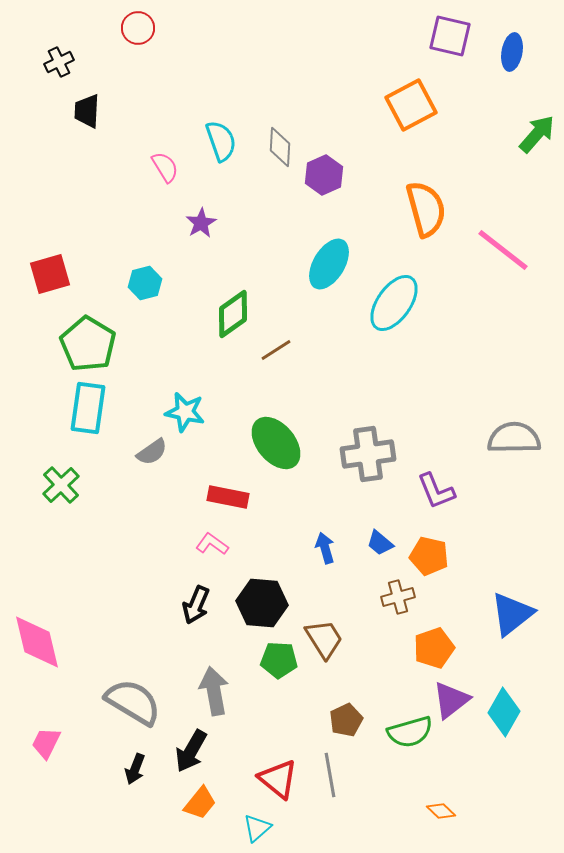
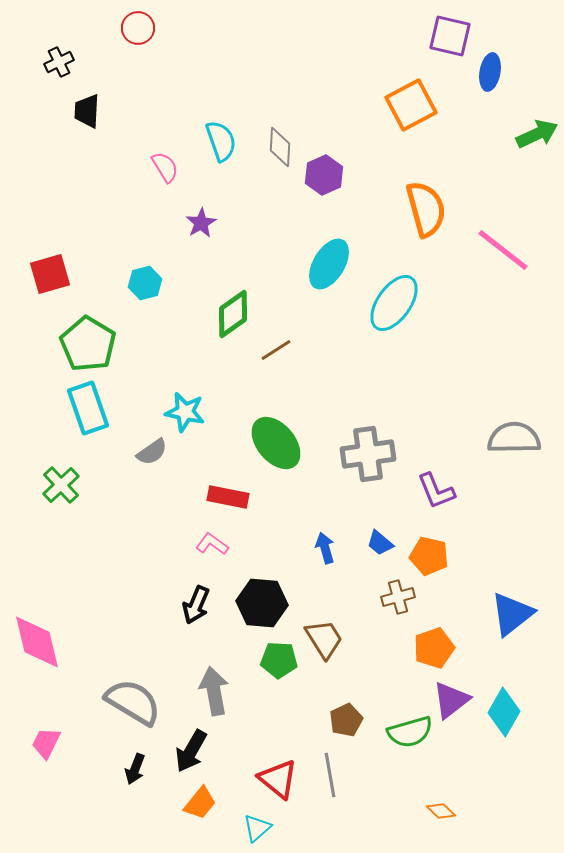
blue ellipse at (512, 52): moved 22 px left, 20 px down
green arrow at (537, 134): rotated 24 degrees clockwise
cyan rectangle at (88, 408): rotated 27 degrees counterclockwise
